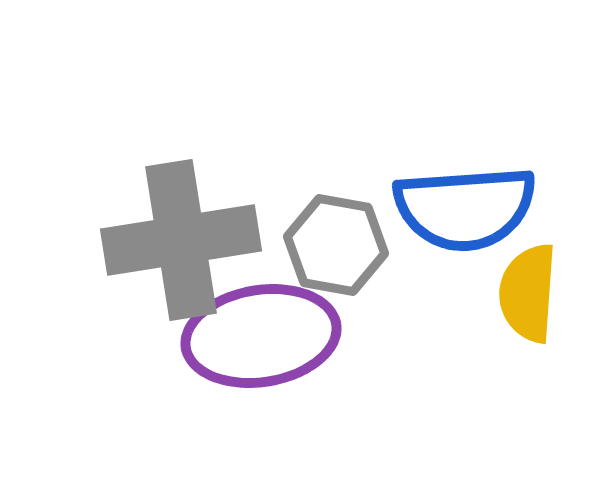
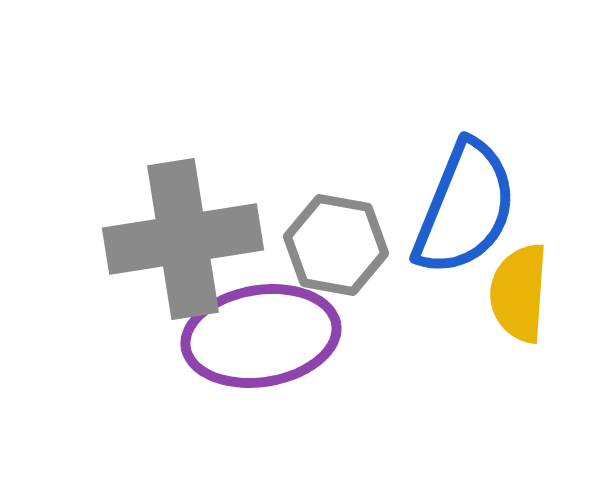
blue semicircle: rotated 64 degrees counterclockwise
gray cross: moved 2 px right, 1 px up
yellow semicircle: moved 9 px left
